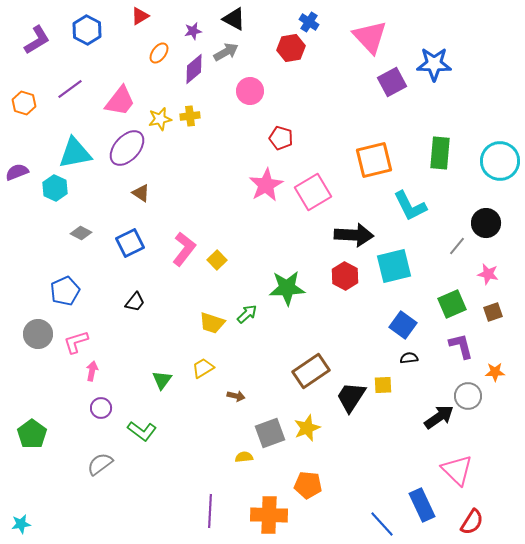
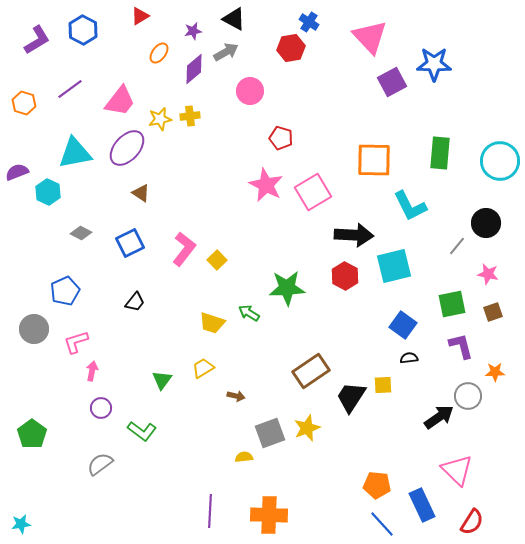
blue hexagon at (87, 30): moved 4 px left
orange square at (374, 160): rotated 15 degrees clockwise
pink star at (266, 185): rotated 16 degrees counterclockwise
cyan hexagon at (55, 188): moved 7 px left, 4 px down
green square at (452, 304): rotated 12 degrees clockwise
green arrow at (247, 314): moved 2 px right, 1 px up; rotated 105 degrees counterclockwise
gray circle at (38, 334): moved 4 px left, 5 px up
orange pentagon at (308, 485): moved 69 px right
